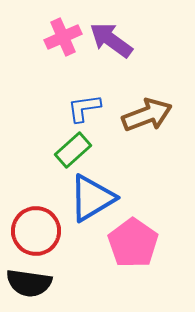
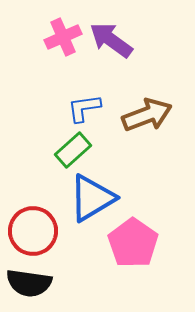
red circle: moved 3 px left
